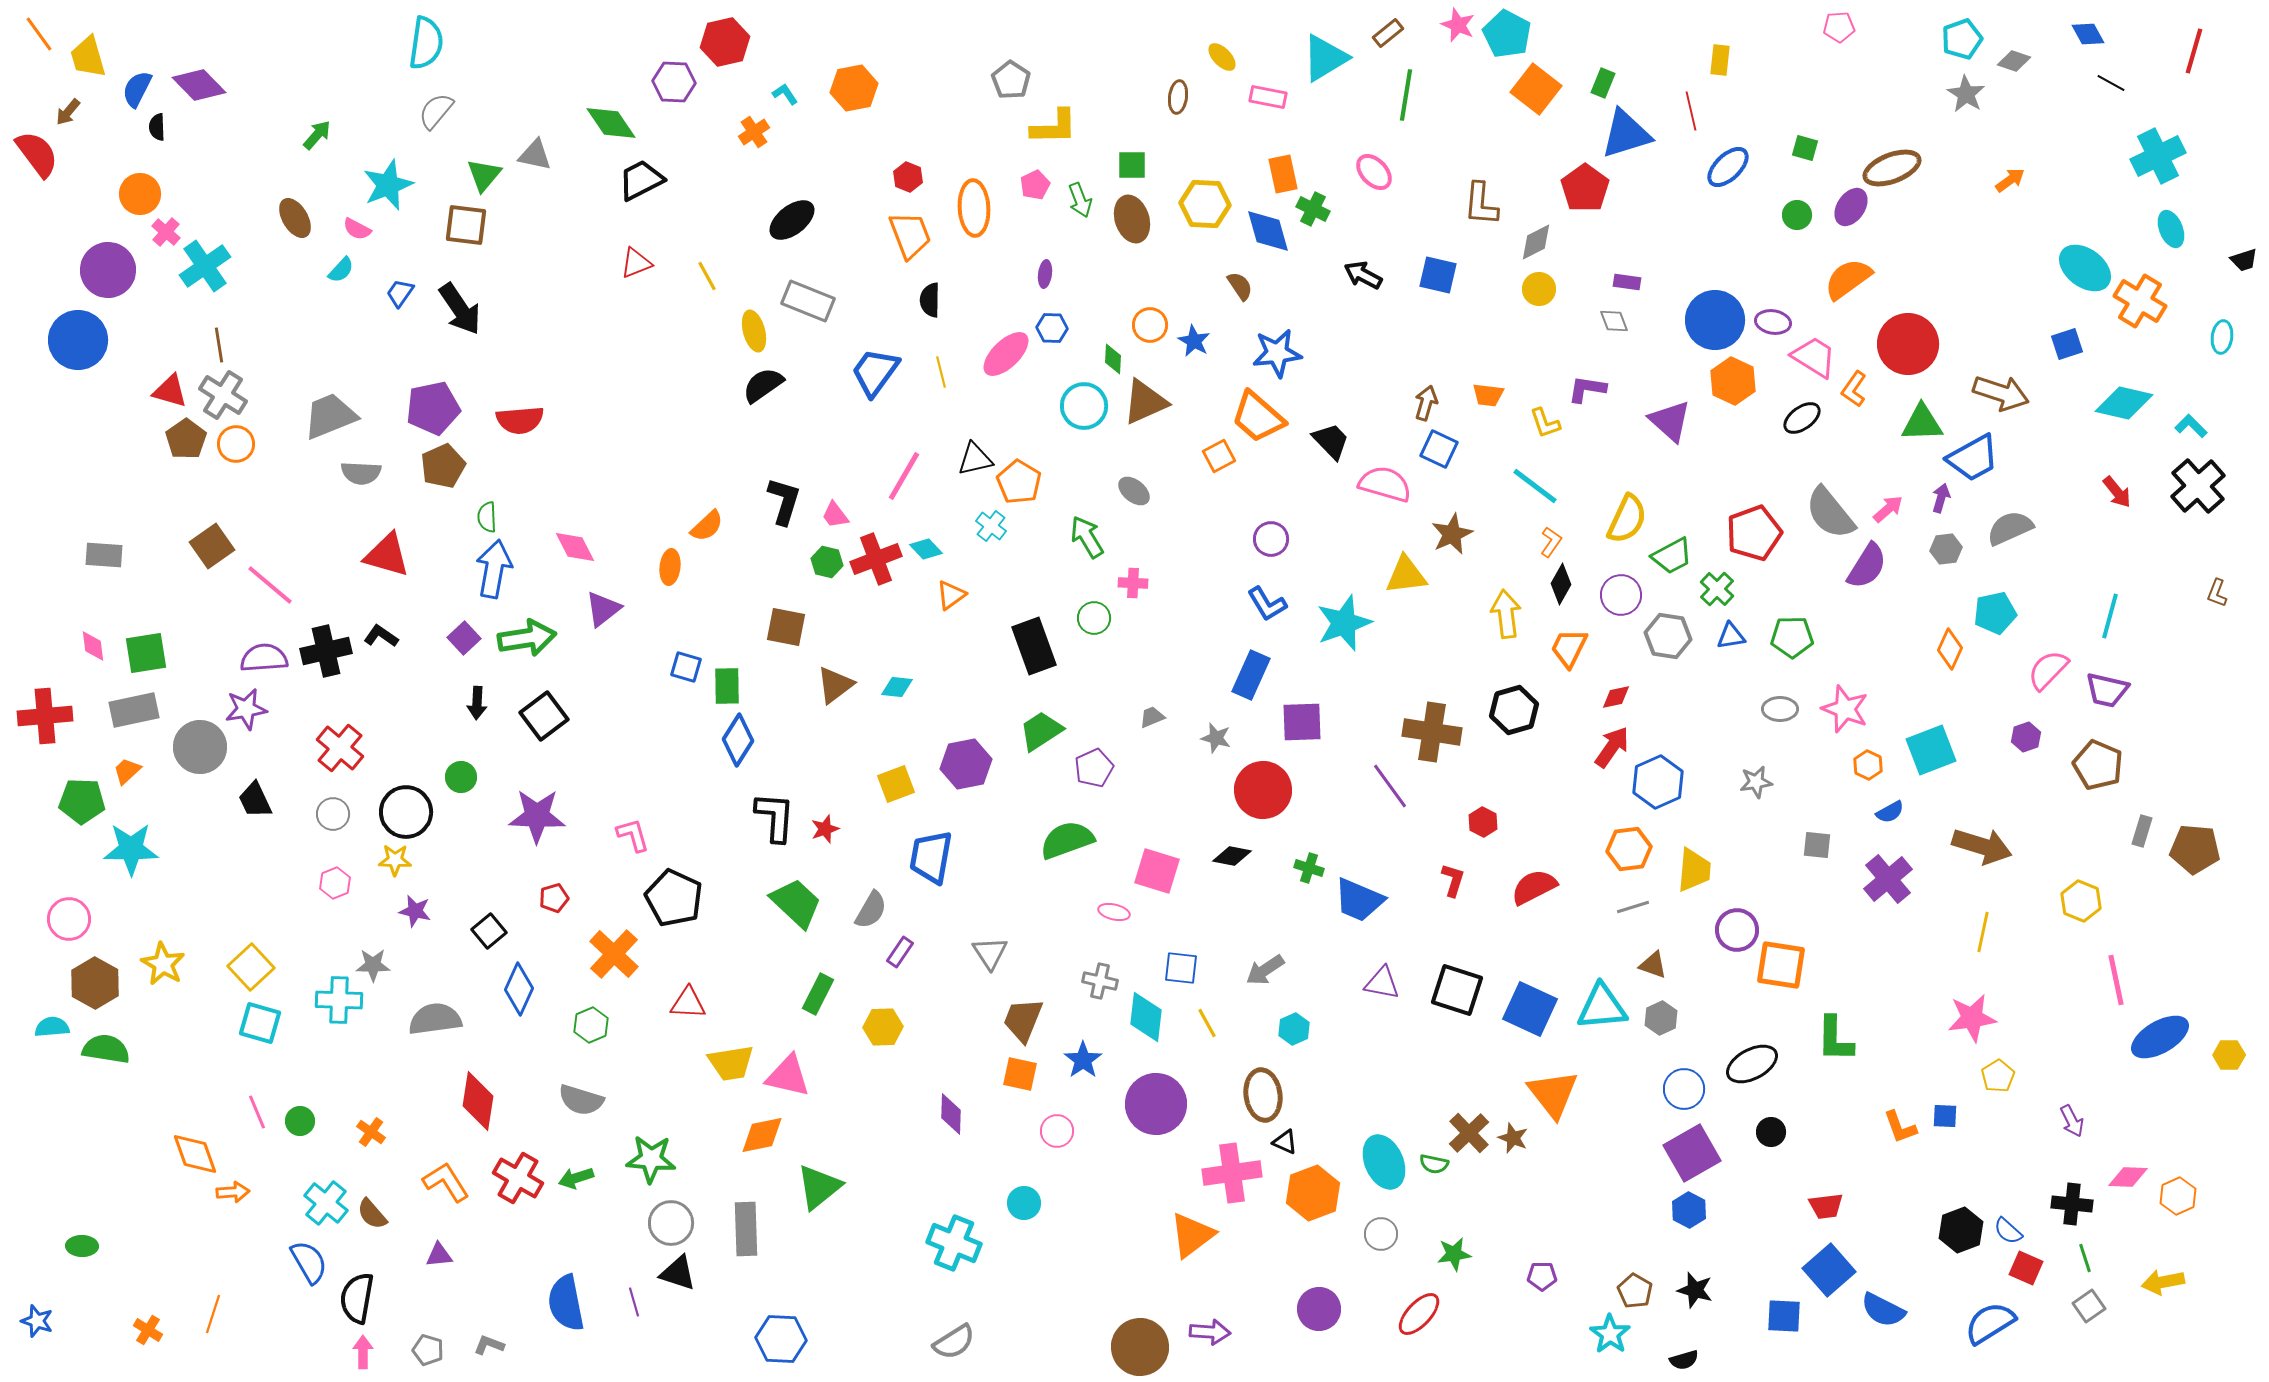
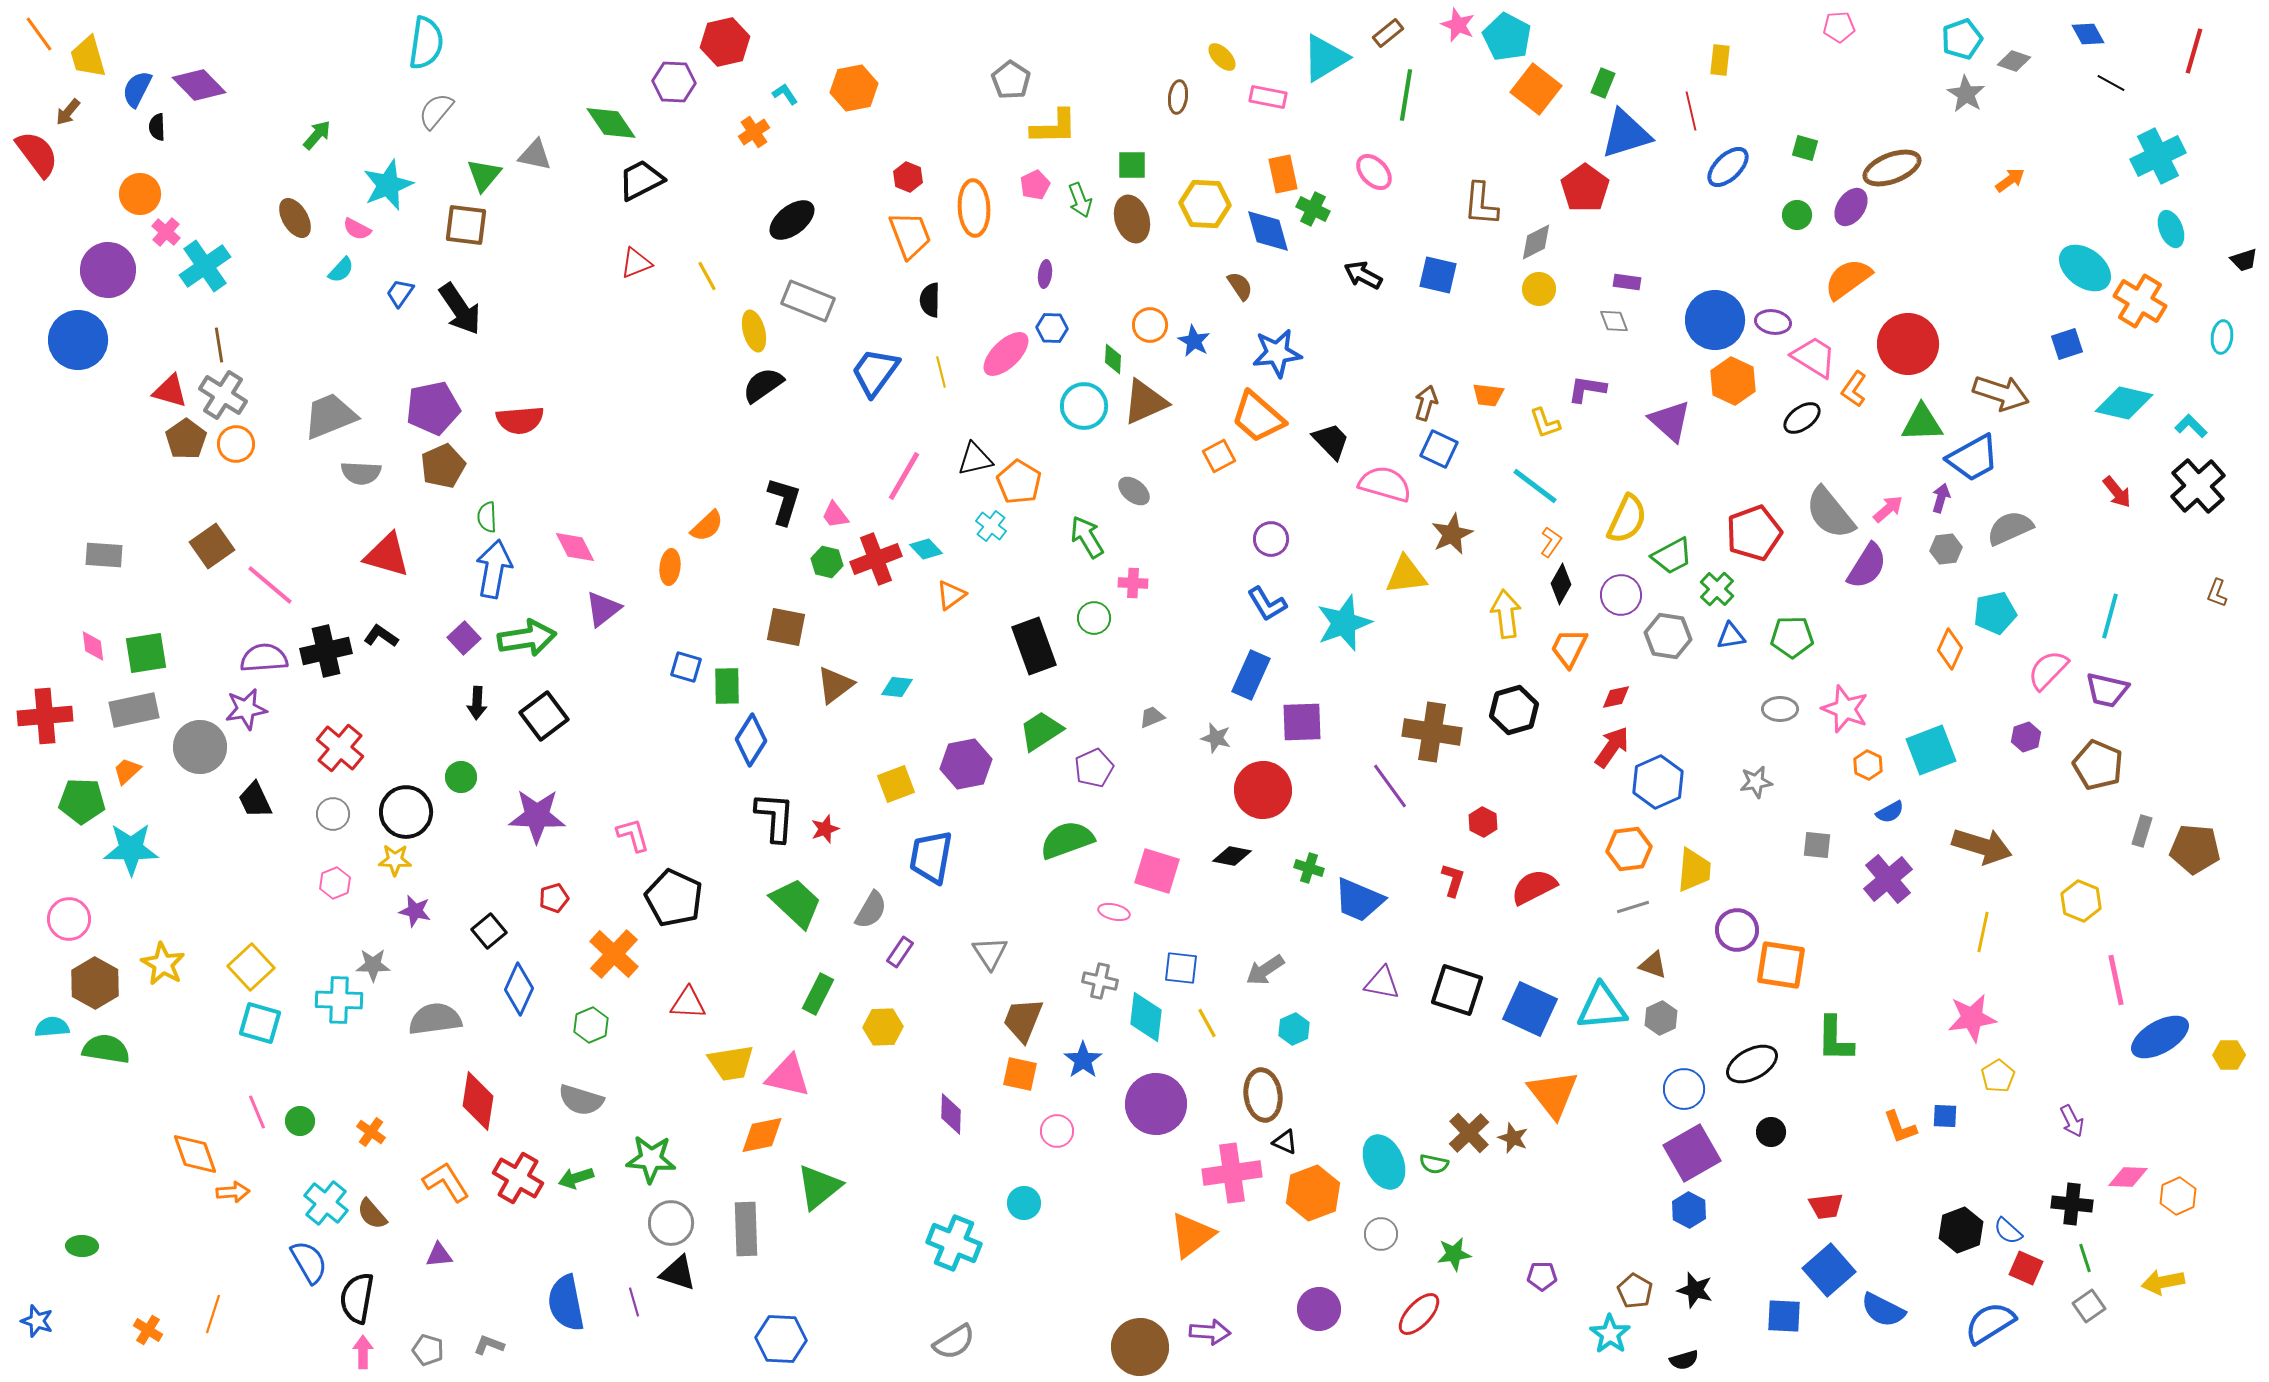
cyan pentagon at (1507, 34): moved 3 px down
blue diamond at (738, 740): moved 13 px right
